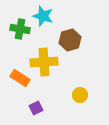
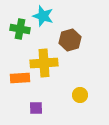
yellow cross: moved 1 px down
orange rectangle: rotated 36 degrees counterclockwise
purple square: rotated 24 degrees clockwise
